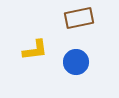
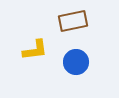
brown rectangle: moved 6 px left, 3 px down
